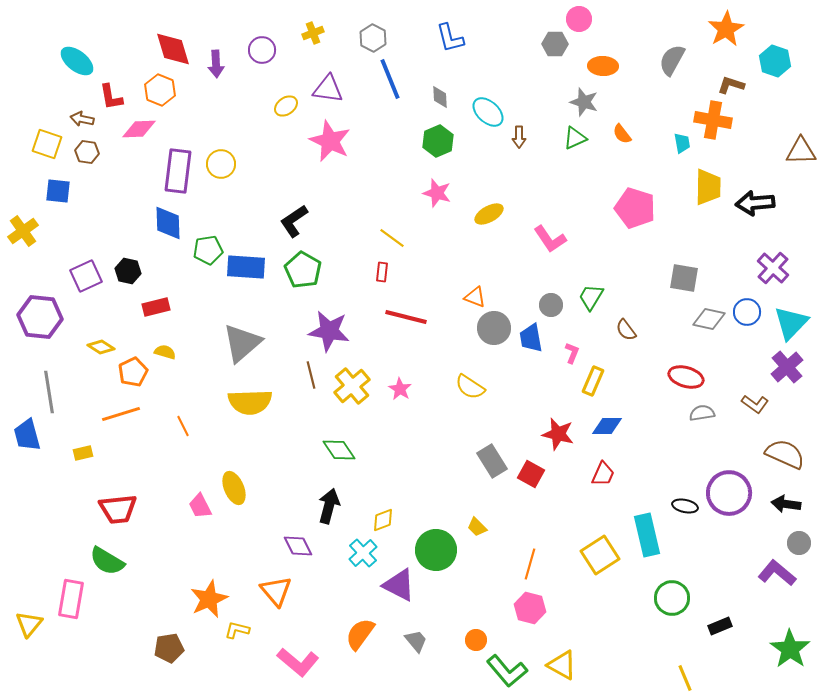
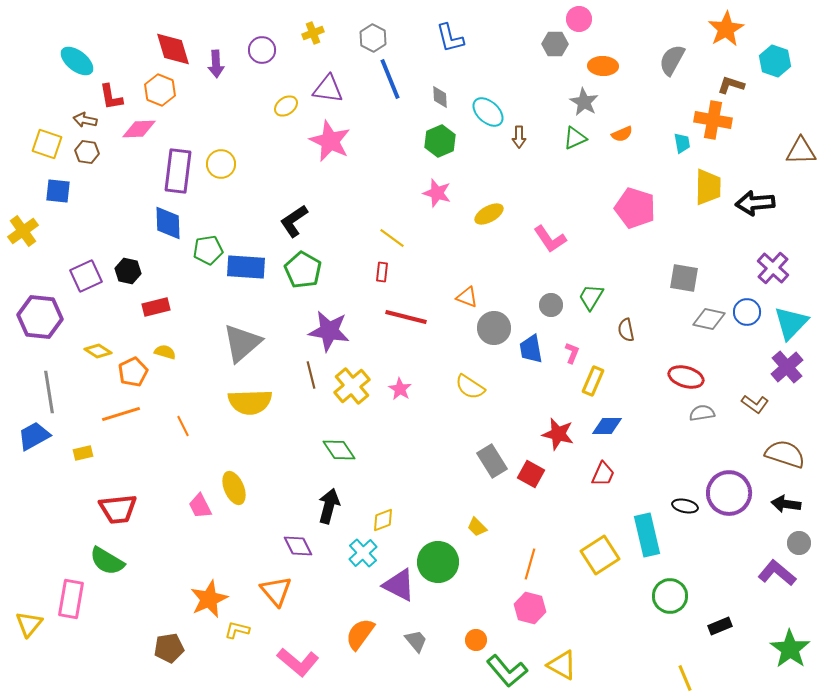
gray star at (584, 102): rotated 12 degrees clockwise
brown arrow at (82, 119): moved 3 px right, 1 px down
orange semicircle at (622, 134): rotated 75 degrees counterclockwise
green hexagon at (438, 141): moved 2 px right
orange triangle at (475, 297): moved 8 px left
brown semicircle at (626, 330): rotated 25 degrees clockwise
blue trapezoid at (531, 338): moved 11 px down
yellow diamond at (101, 347): moved 3 px left, 4 px down
blue trapezoid at (27, 435): moved 7 px right, 1 px down; rotated 76 degrees clockwise
brown semicircle at (785, 454): rotated 6 degrees counterclockwise
green circle at (436, 550): moved 2 px right, 12 px down
green circle at (672, 598): moved 2 px left, 2 px up
